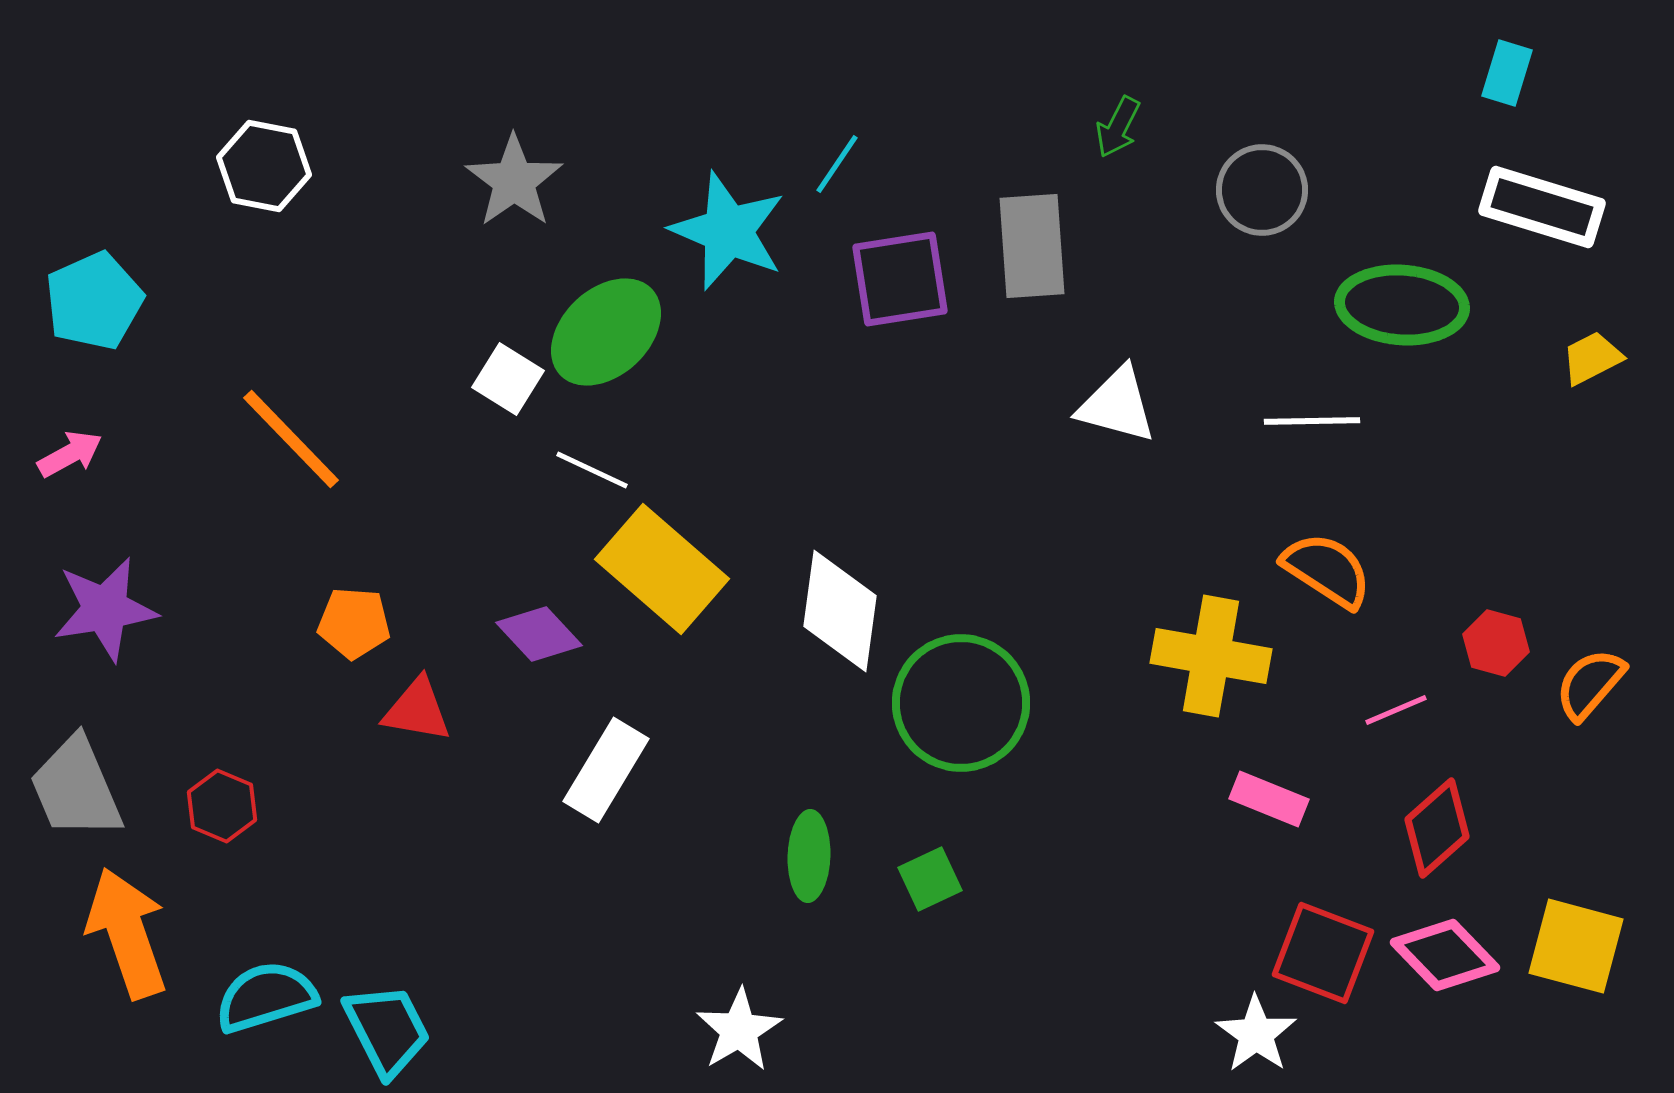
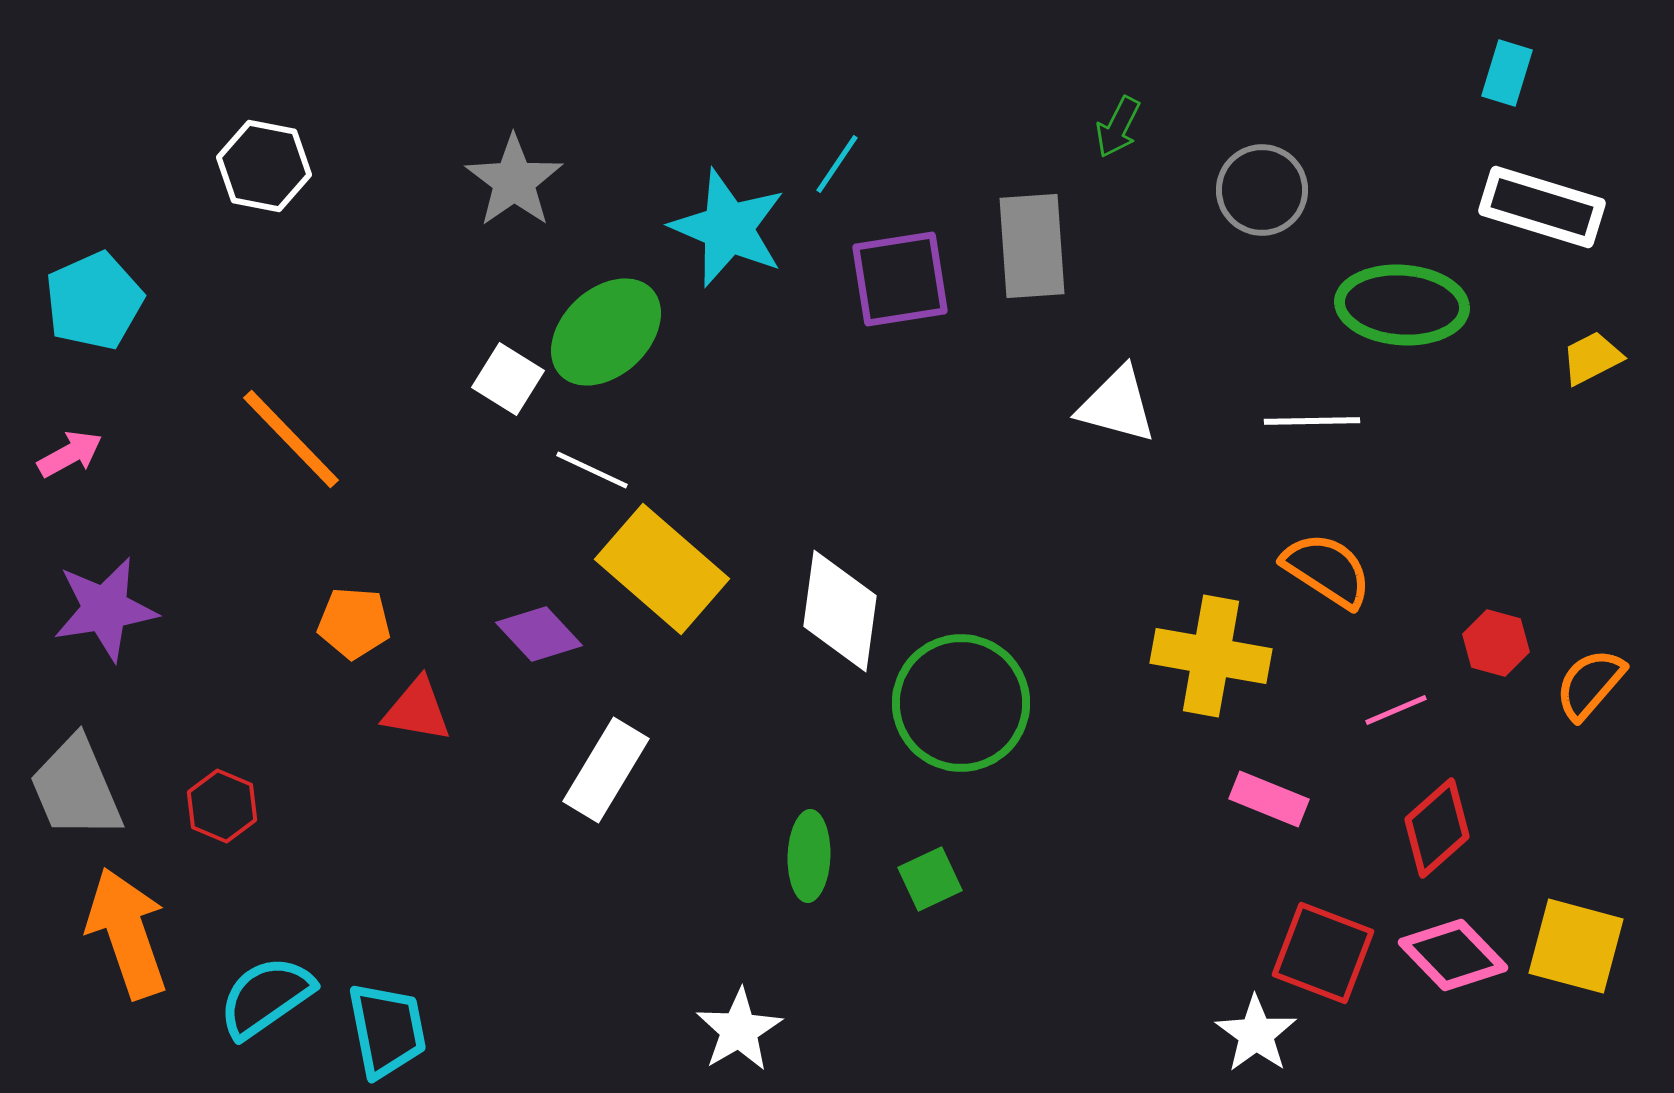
cyan star at (728, 231): moved 3 px up
pink diamond at (1445, 955): moved 8 px right
cyan semicircle at (266, 997): rotated 18 degrees counterclockwise
cyan trapezoid at (387, 1030): rotated 16 degrees clockwise
